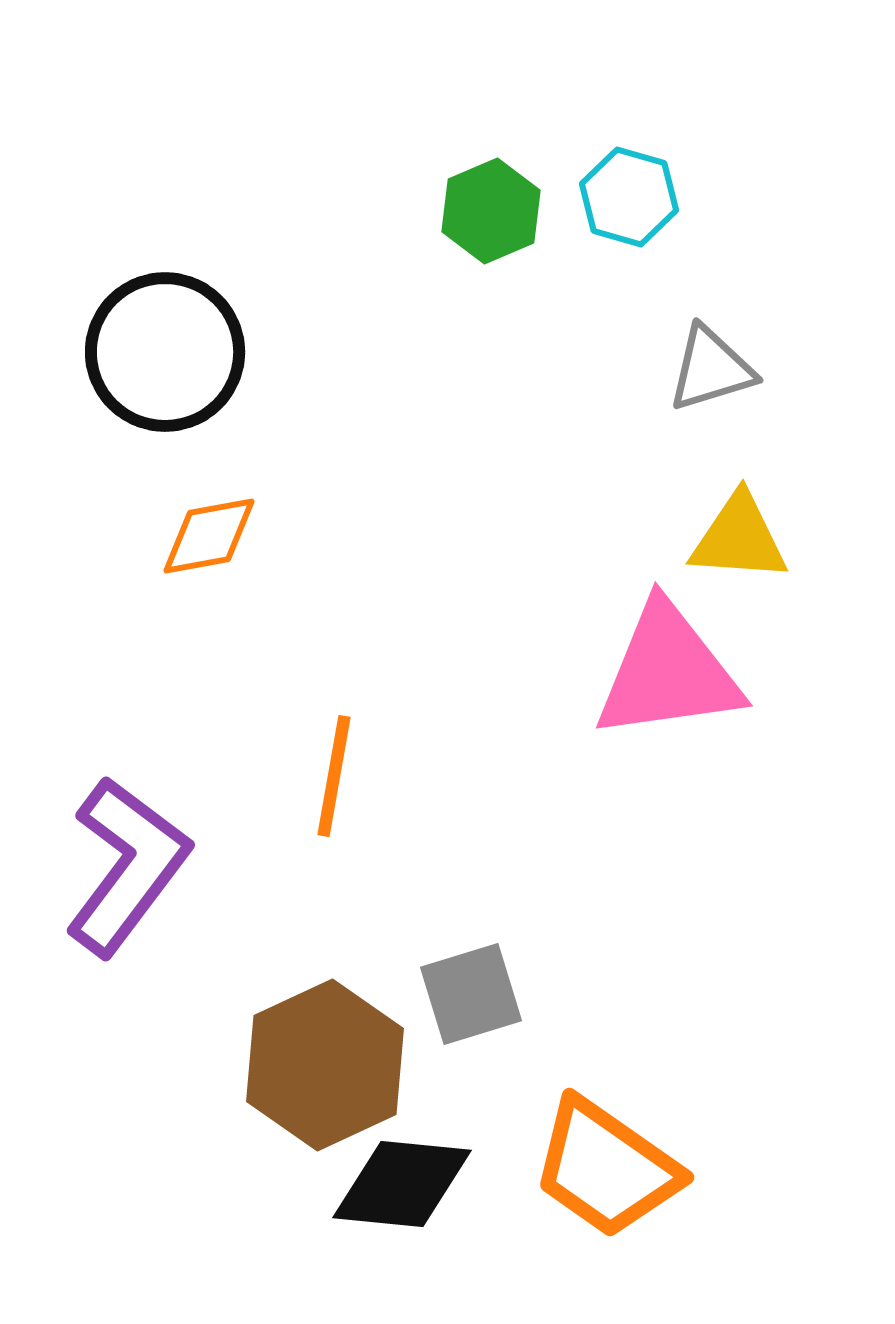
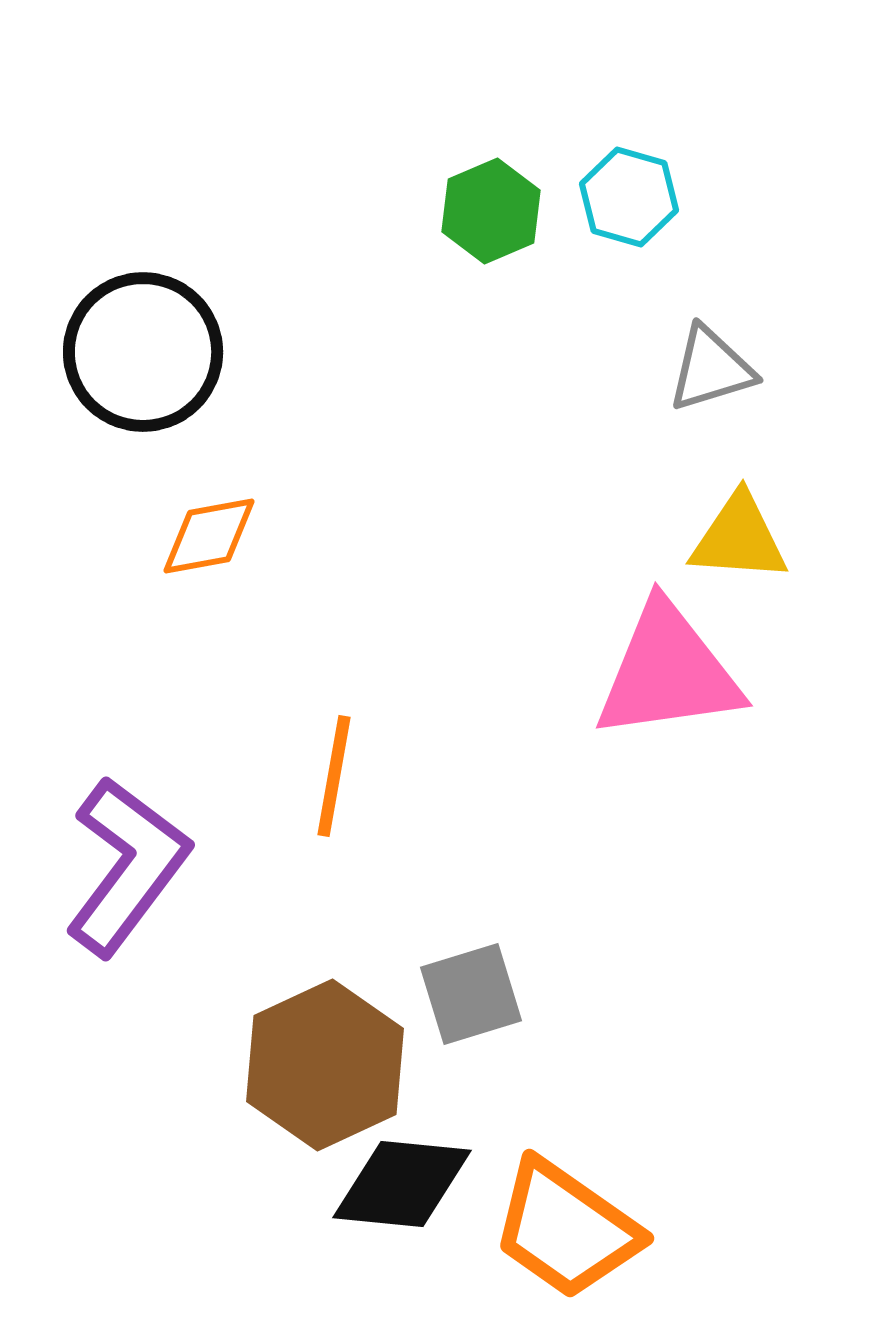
black circle: moved 22 px left
orange trapezoid: moved 40 px left, 61 px down
